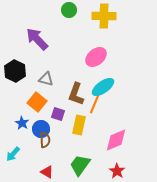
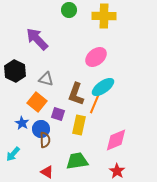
green trapezoid: moved 3 px left, 4 px up; rotated 45 degrees clockwise
